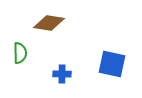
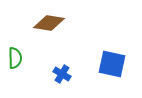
green semicircle: moved 5 px left, 5 px down
blue cross: rotated 30 degrees clockwise
